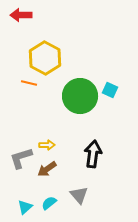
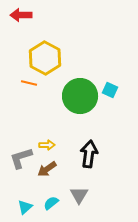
black arrow: moved 4 px left
gray triangle: rotated 12 degrees clockwise
cyan semicircle: moved 2 px right
